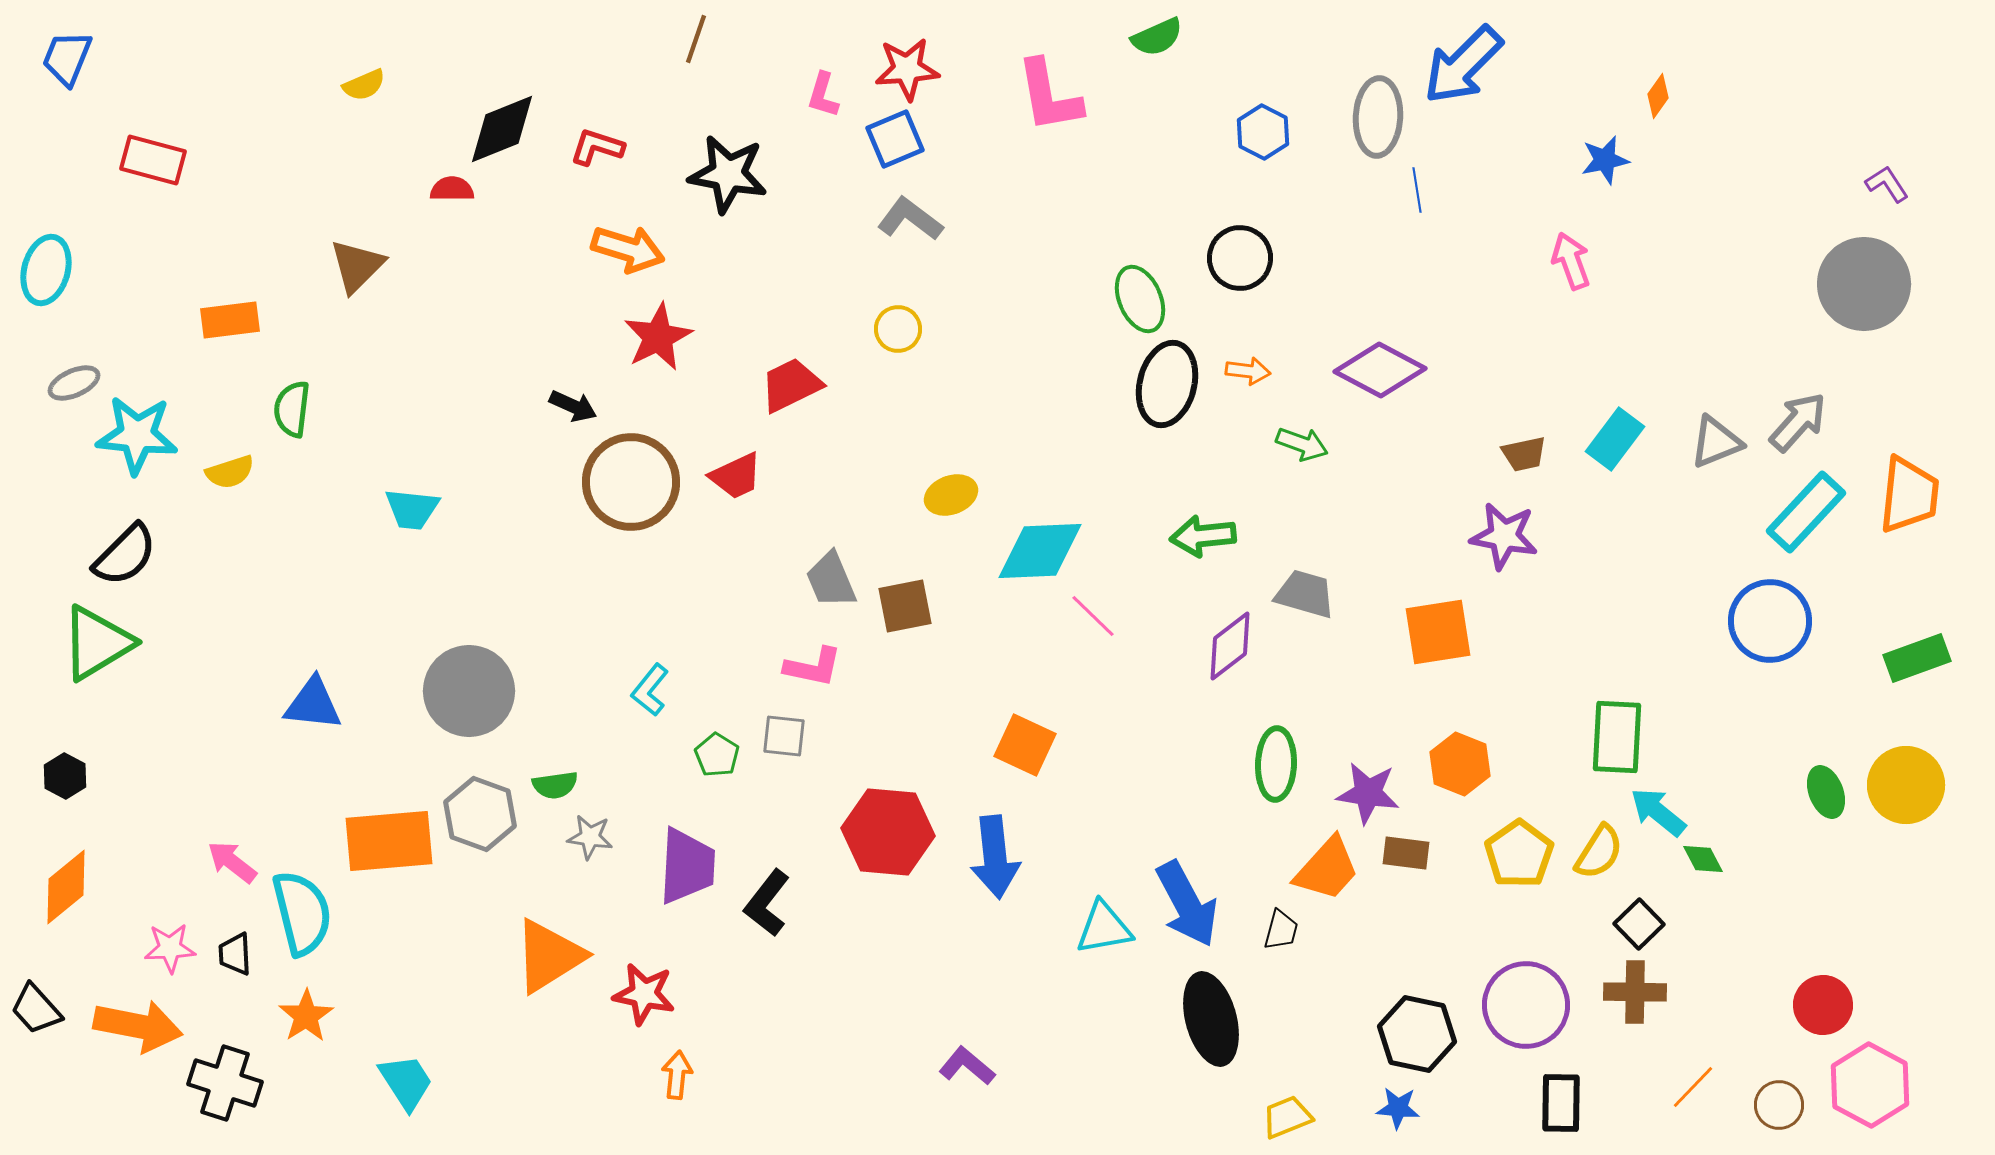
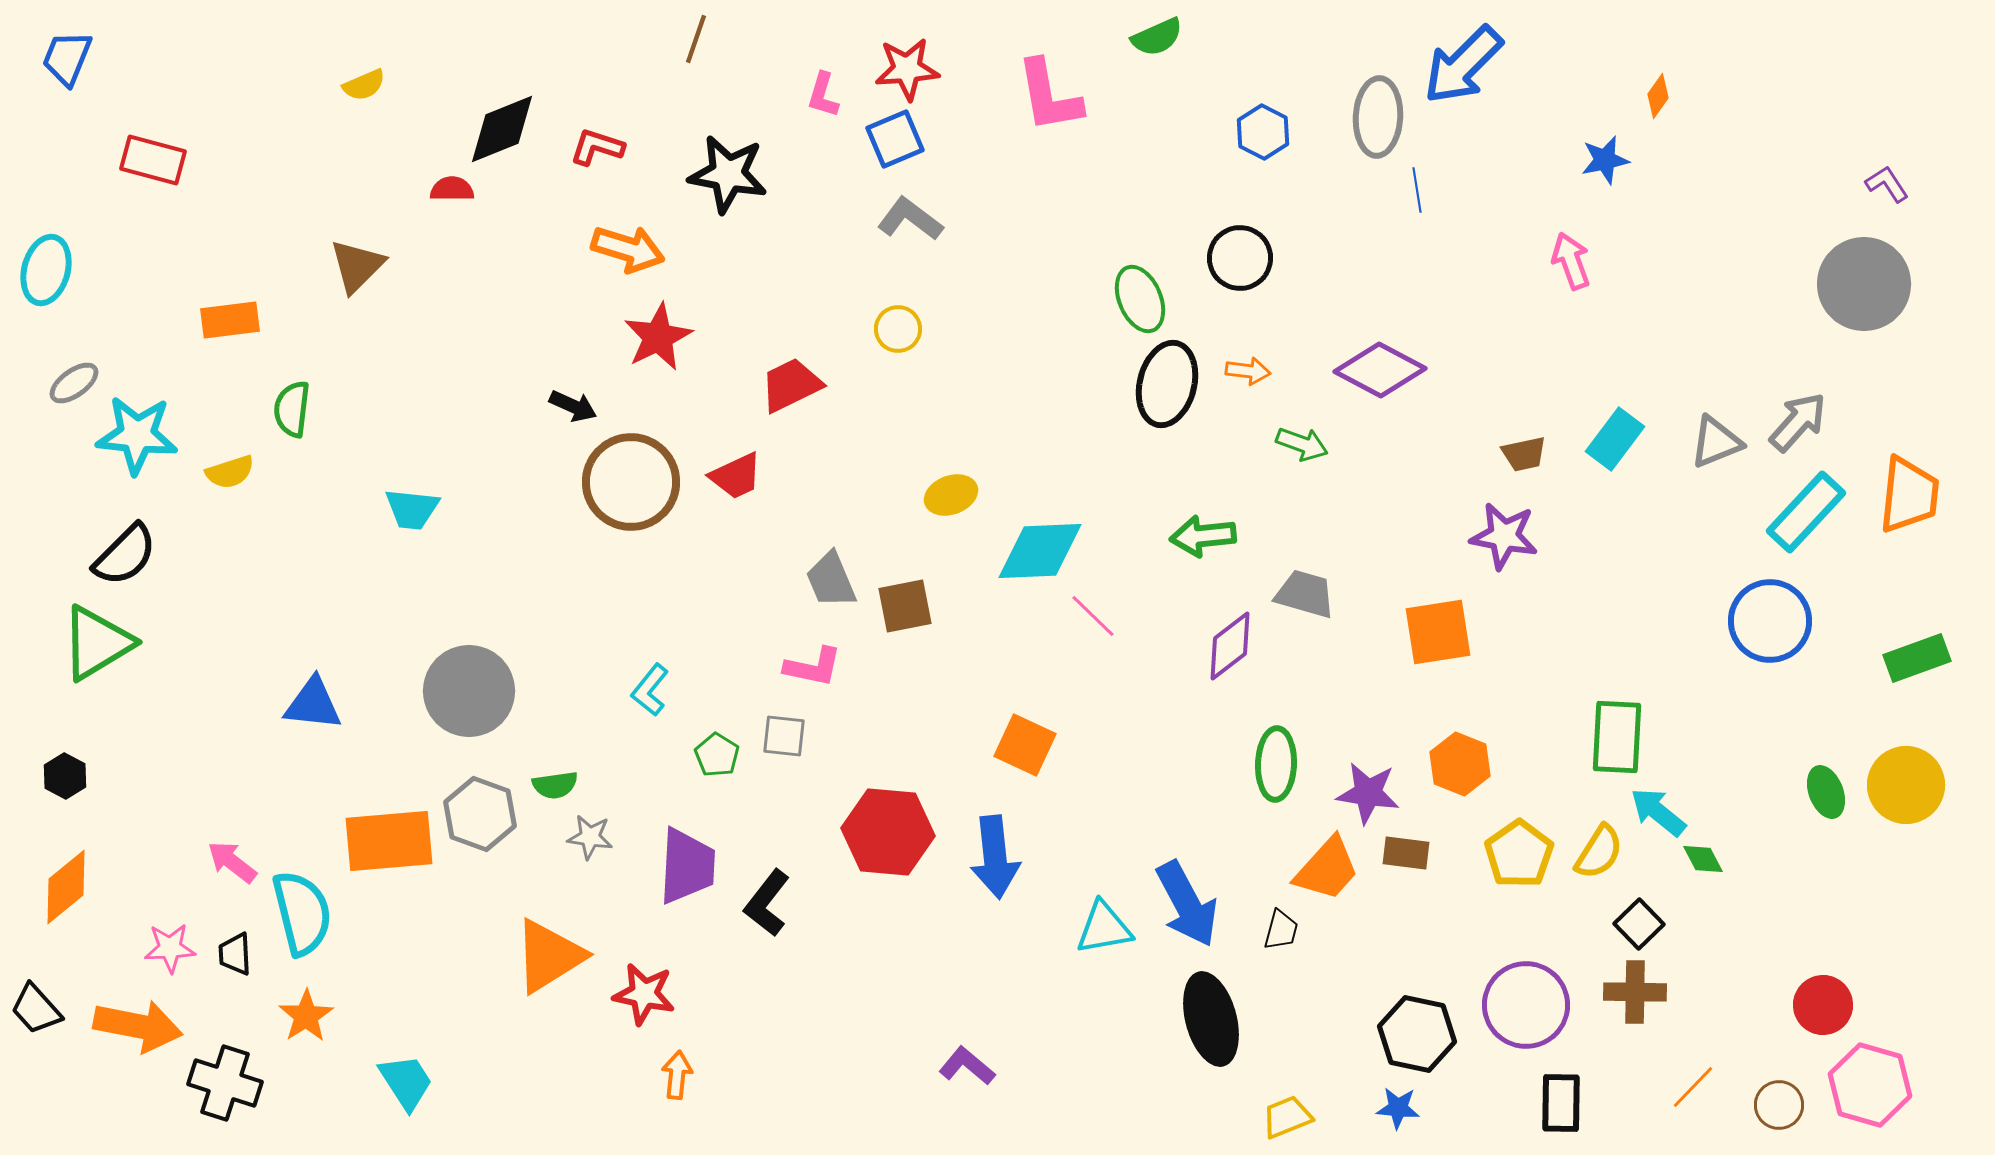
gray ellipse at (74, 383): rotated 12 degrees counterclockwise
pink hexagon at (1870, 1085): rotated 12 degrees counterclockwise
